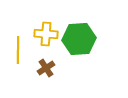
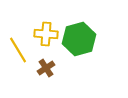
green hexagon: rotated 12 degrees counterclockwise
yellow line: rotated 32 degrees counterclockwise
